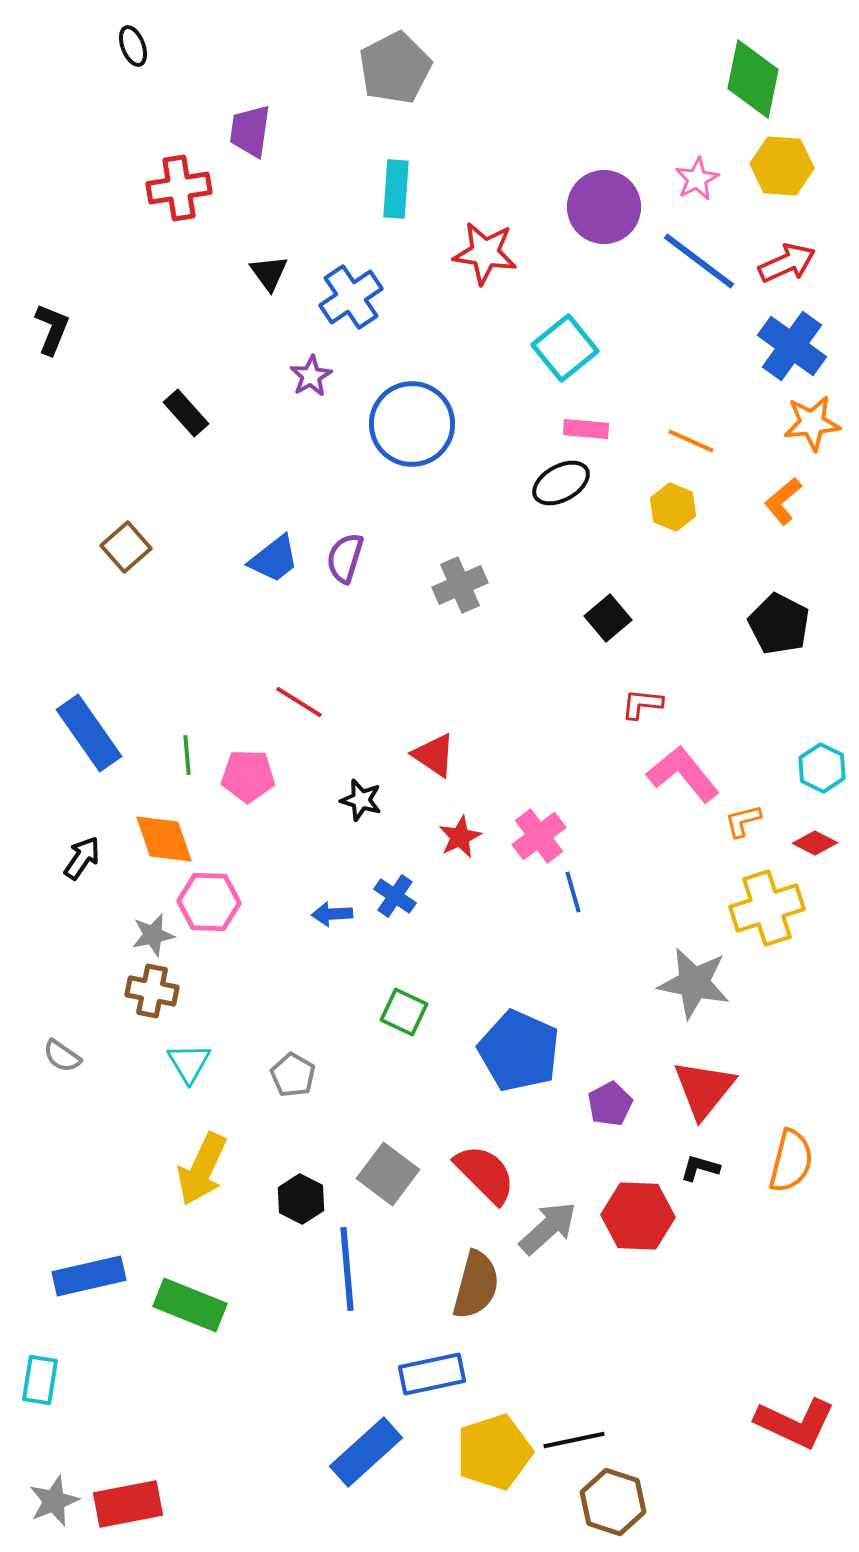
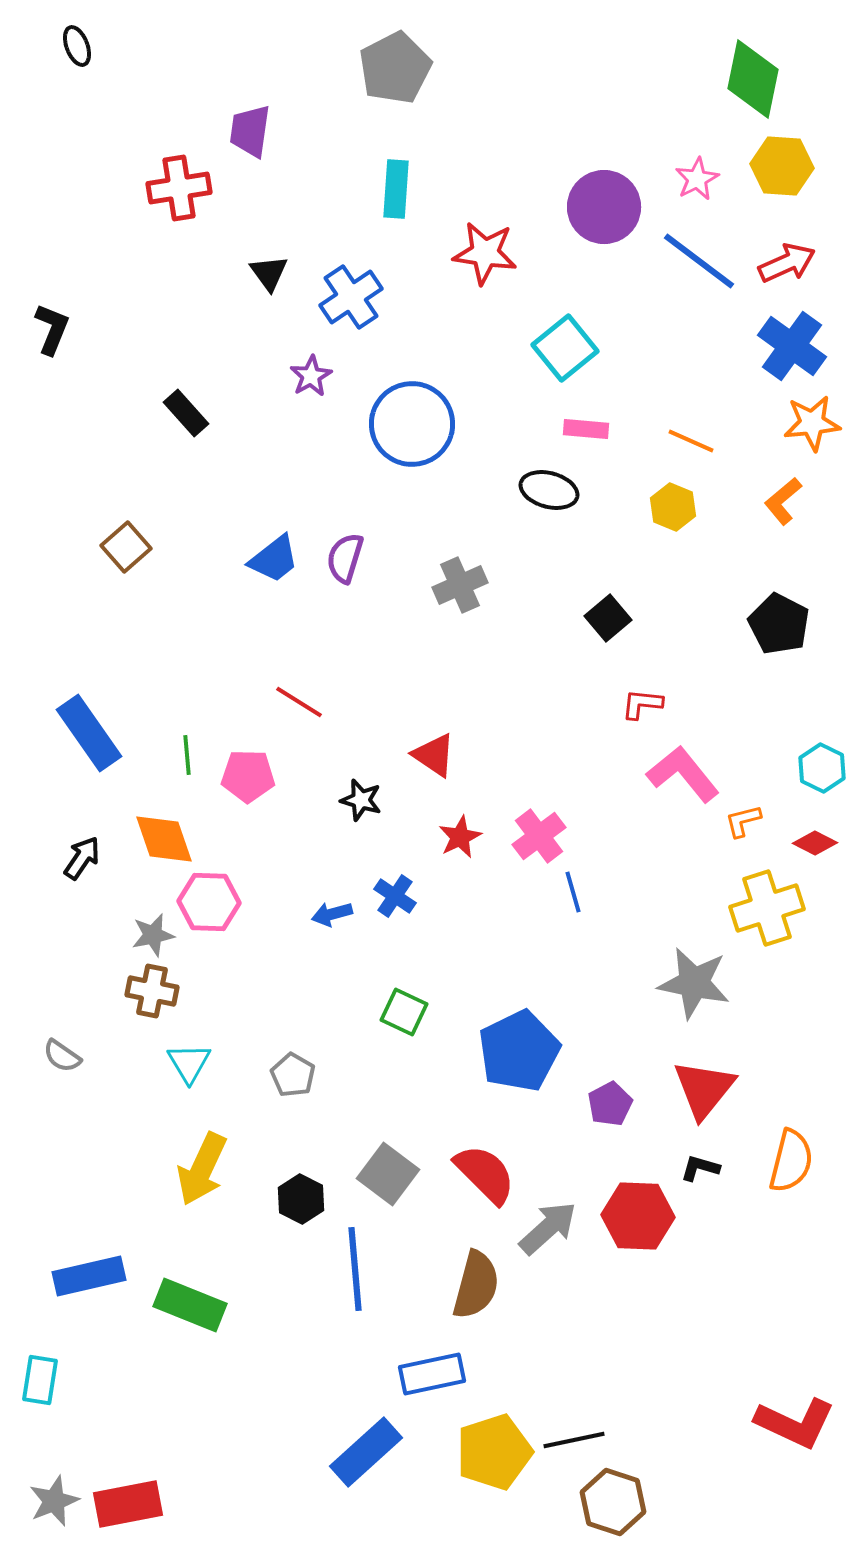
black ellipse at (133, 46): moved 56 px left
black ellipse at (561, 483): moved 12 px left, 7 px down; rotated 44 degrees clockwise
blue arrow at (332, 914): rotated 12 degrees counterclockwise
blue pentagon at (519, 1051): rotated 22 degrees clockwise
blue line at (347, 1269): moved 8 px right
